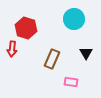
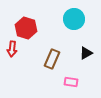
black triangle: rotated 32 degrees clockwise
